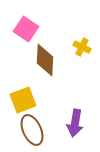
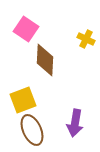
yellow cross: moved 4 px right, 8 px up
